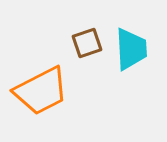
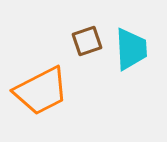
brown square: moved 2 px up
